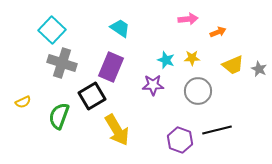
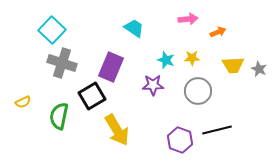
cyan trapezoid: moved 14 px right
yellow trapezoid: rotated 20 degrees clockwise
green semicircle: rotated 8 degrees counterclockwise
